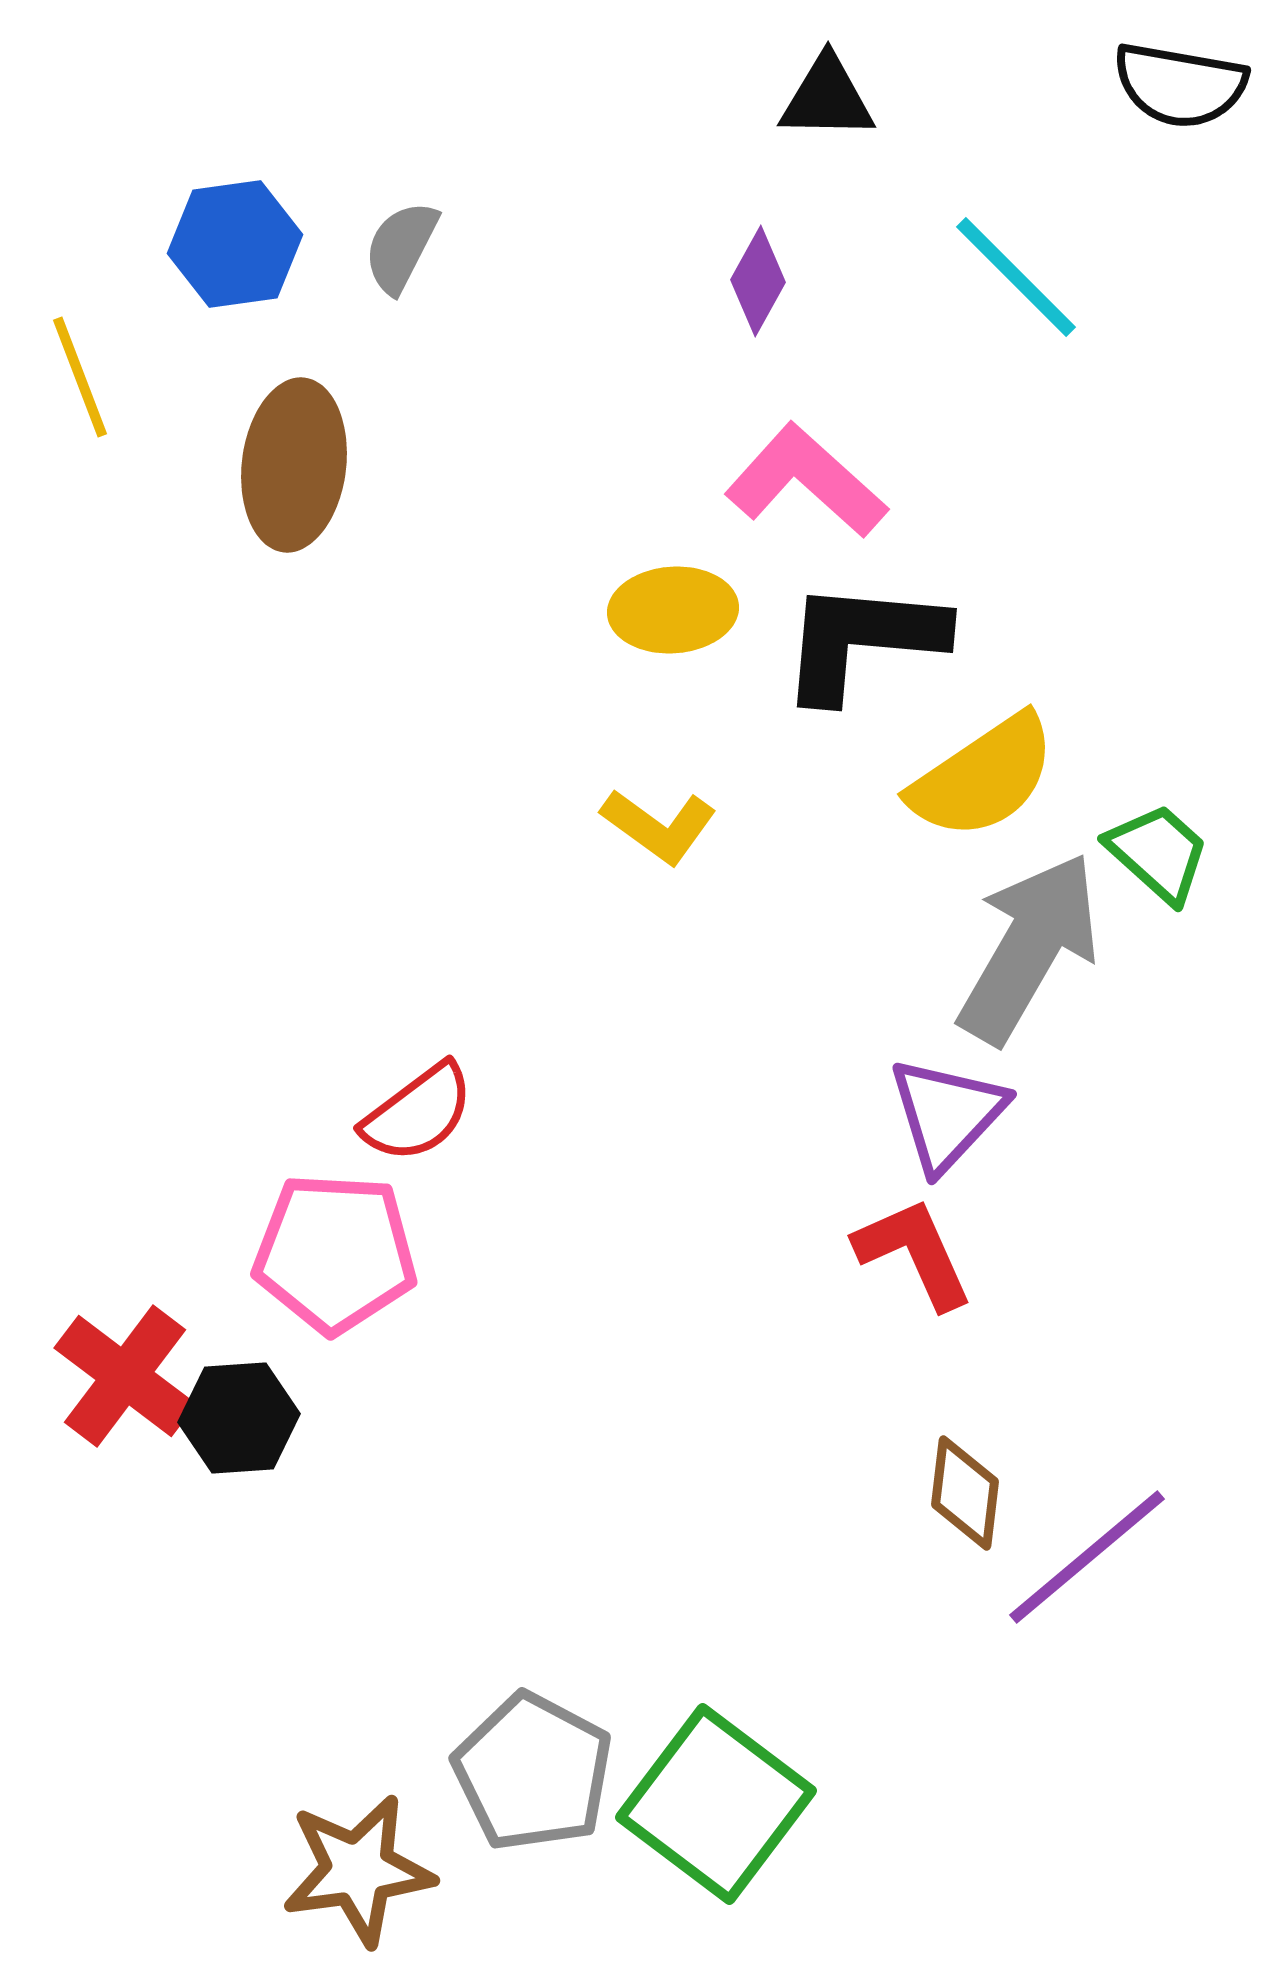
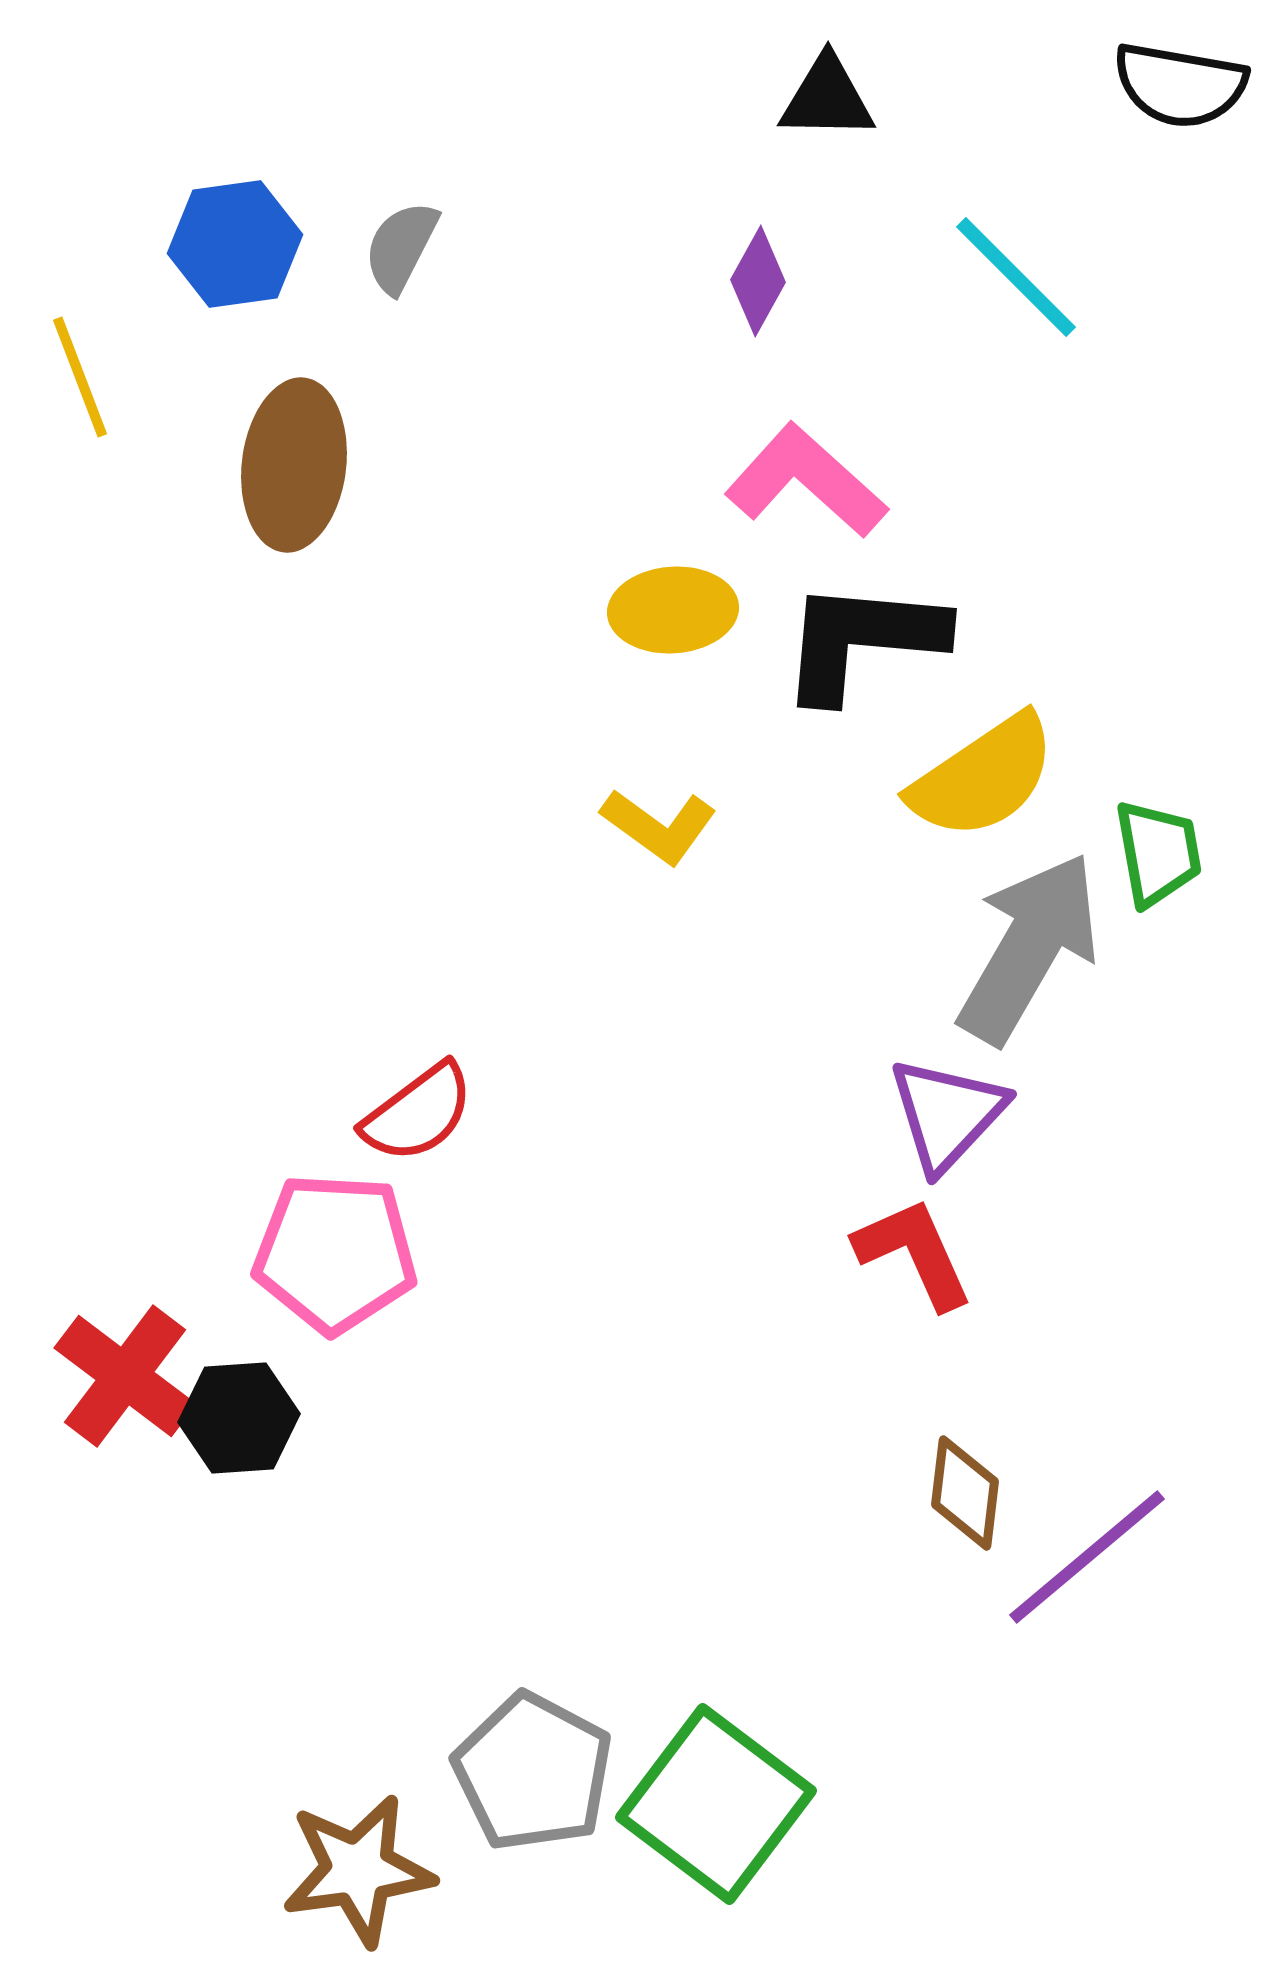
green trapezoid: rotated 38 degrees clockwise
